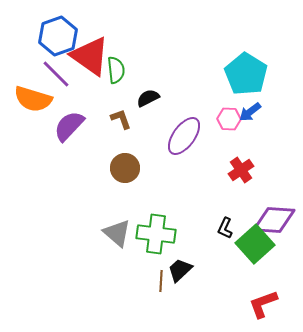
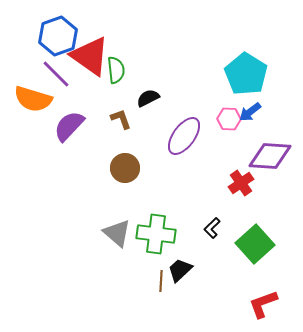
red cross: moved 13 px down
purple diamond: moved 4 px left, 64 px up
black L-shape: moved 13 px left; rotated 20 degrees clockwise
